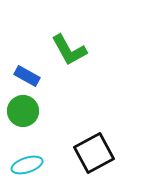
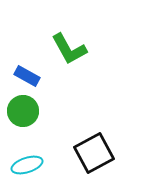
green L-shape: moved 1 px up
